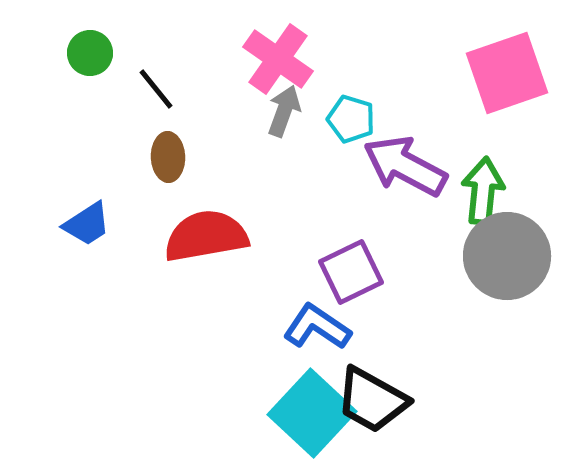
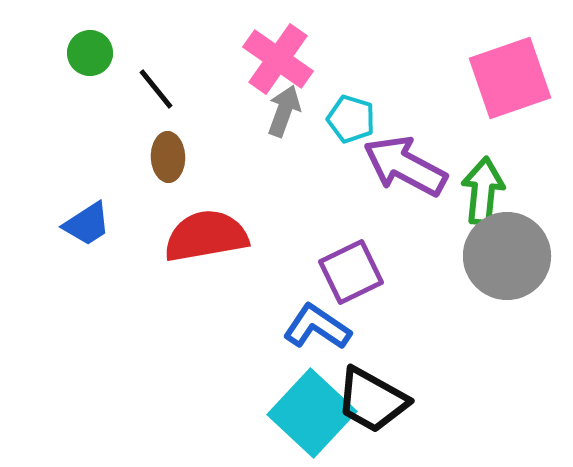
pink square: moved 3 px right, 5 px down
